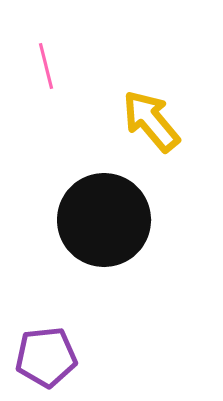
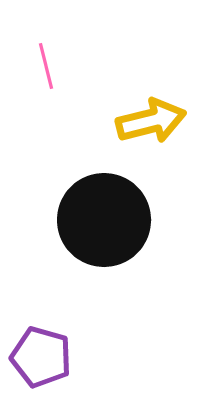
yellow arrow: rotated 116 degrees clockwise
purple pentagon: moved 5 px left; rotated 22 degrees clockwise
